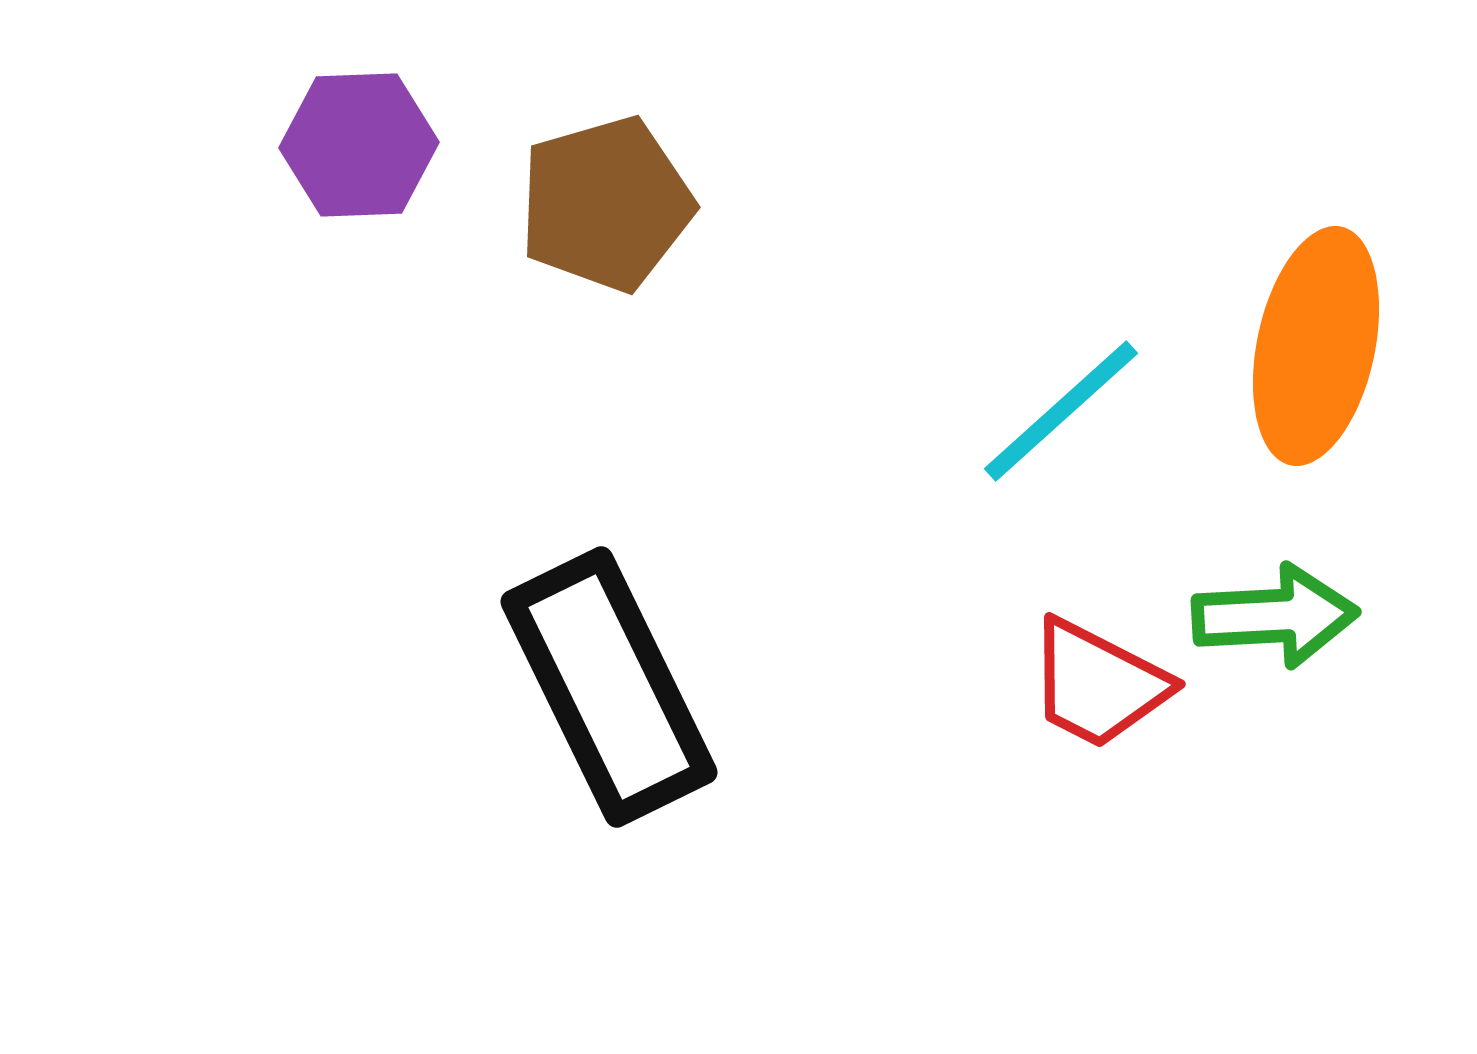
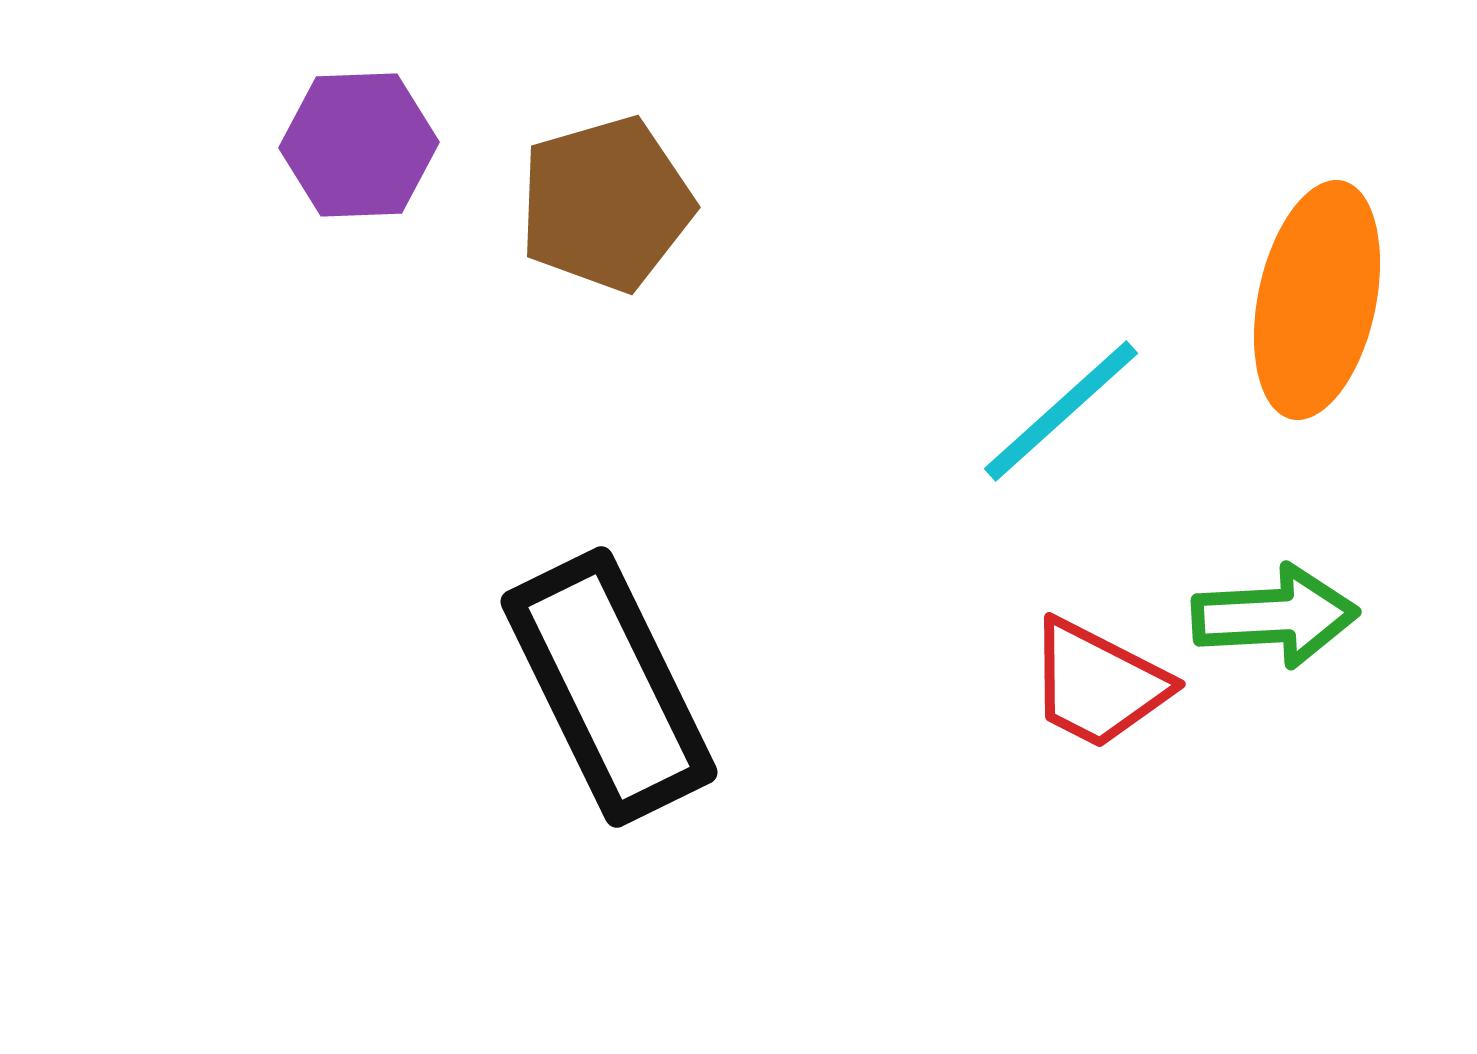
orange ellipse: moved 1 px right, 46 px up
